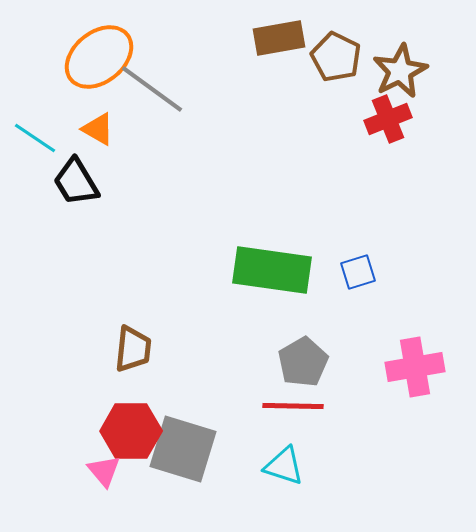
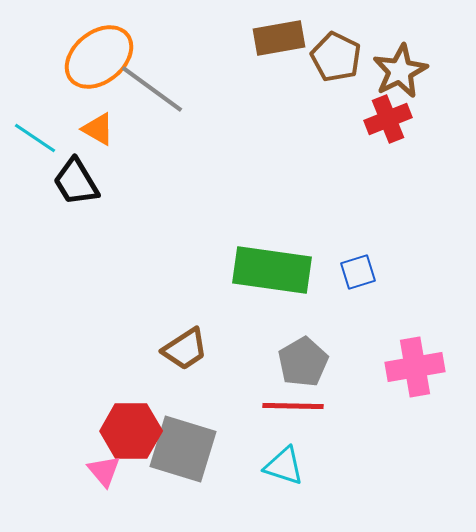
brown trapezoid: moved 52 px right; rotated 51 degrees clockwise
